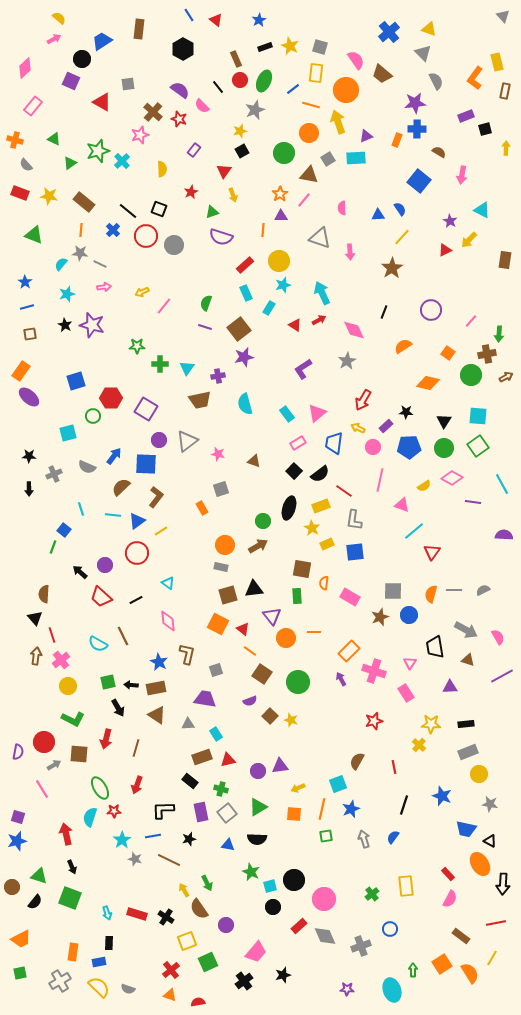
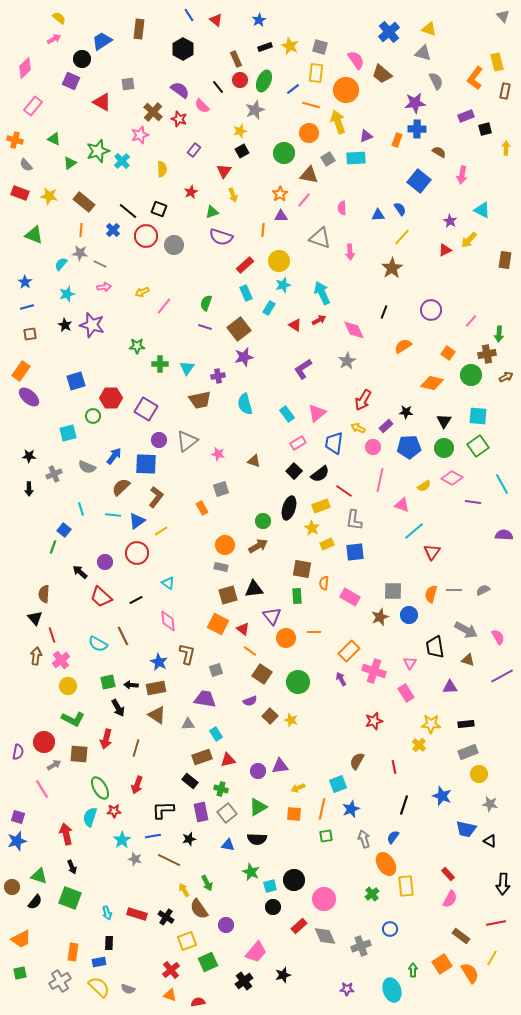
gray triangle at (423, 53): rotated 30 degrees counterclockwise
orange diamond at (428, 383): moved 4 px right
purple circle at (105, 565): moved 3 px up
orange ellipse at (480, 864): moved 94 px left
